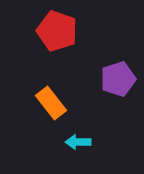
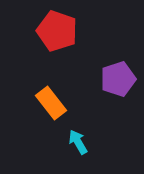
cyan arrow: rotated 60 degrees clockwise
